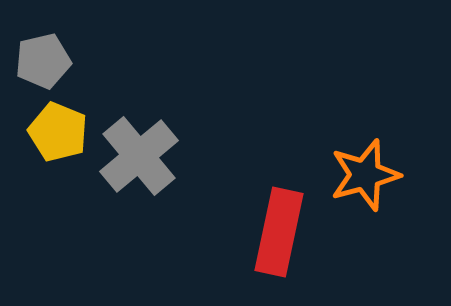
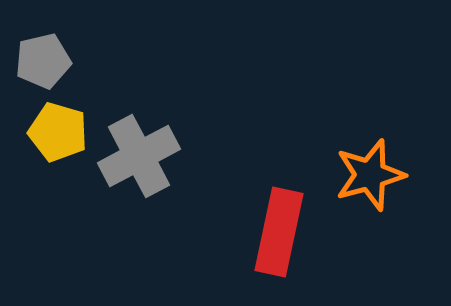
yellow pentagon: rotated 6 degrees counterclockwise
gray cross: rotated 12 degrees clockwise
orange star: moved 5 px right
